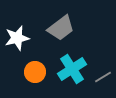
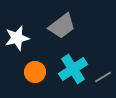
gray trapezoid: moved 1 px right, 2 px up
cyan cross: moved 1 px right
